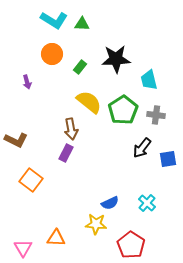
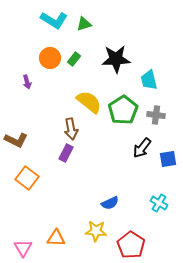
green triangle: moved 2 px right; rotated 21 degrees counterclockwise
orange circle: moved 2 px left, 4 px down
green rectangle: moved 6 px left, 8 px up
orange square: moved 4 px left, 2 px up
cyan cross: moved 12 px right; rotated 12 degrees counterclockwise
yellow star: moved 7 px down
